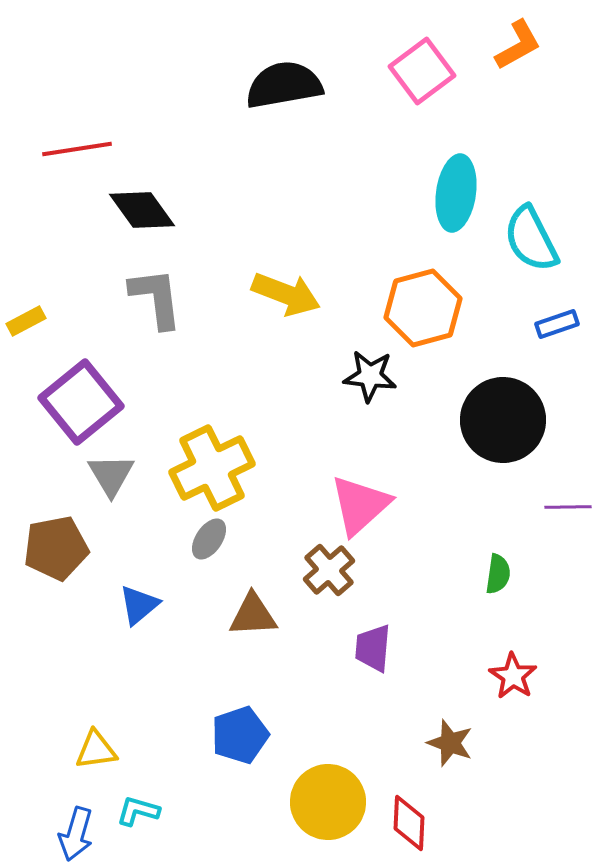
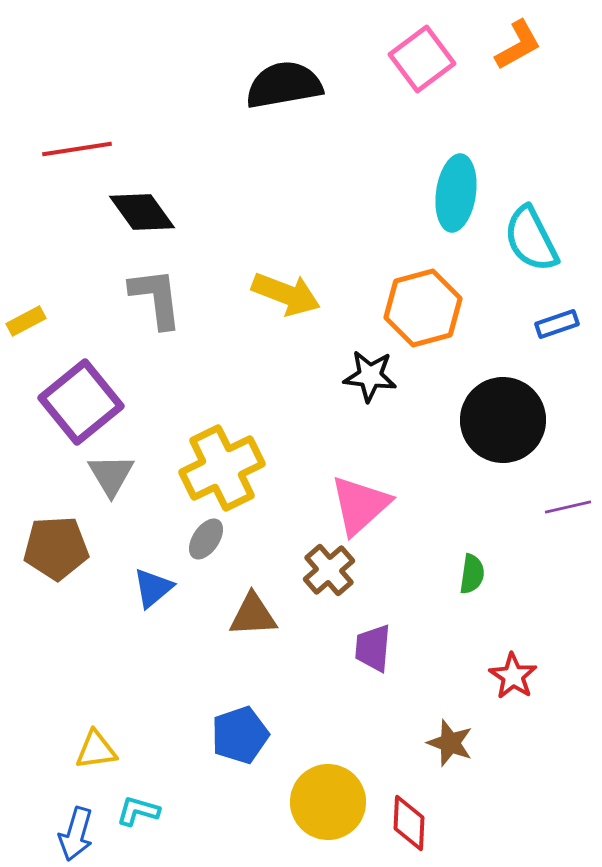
pink square: moved 12 px up
black diamond: moved 2 px down
yellow cross: moved 10 px right
purple line: rotated 12 degrees counterclockwise
gray ellipse: moved 3 px left
brown pentagon: rotated 8 degrees clockwise
green semicircle: moved 26 px left
blue triangle: moved 14 px right, 17 px up
